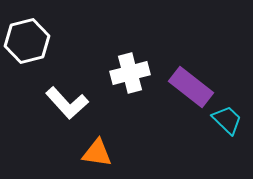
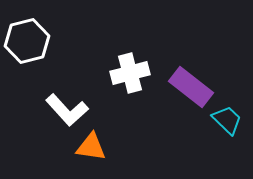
white L-shape: moved 7 px down
orange triangle: moved 6 px left, 6 px up
